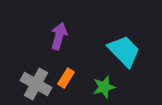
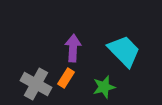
purple arrow: moved 14 px right, 12 px down; rotated 12 degrees counterclockwise
